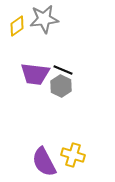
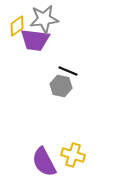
black line: moved 5 px right, 1 px down
purple trapezoid: moved 34 px up
gray hexagon: rotated 15 degrees counterclockwise
